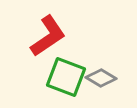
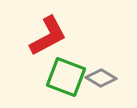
red L-shape: rotated 6 degrees clockwise
